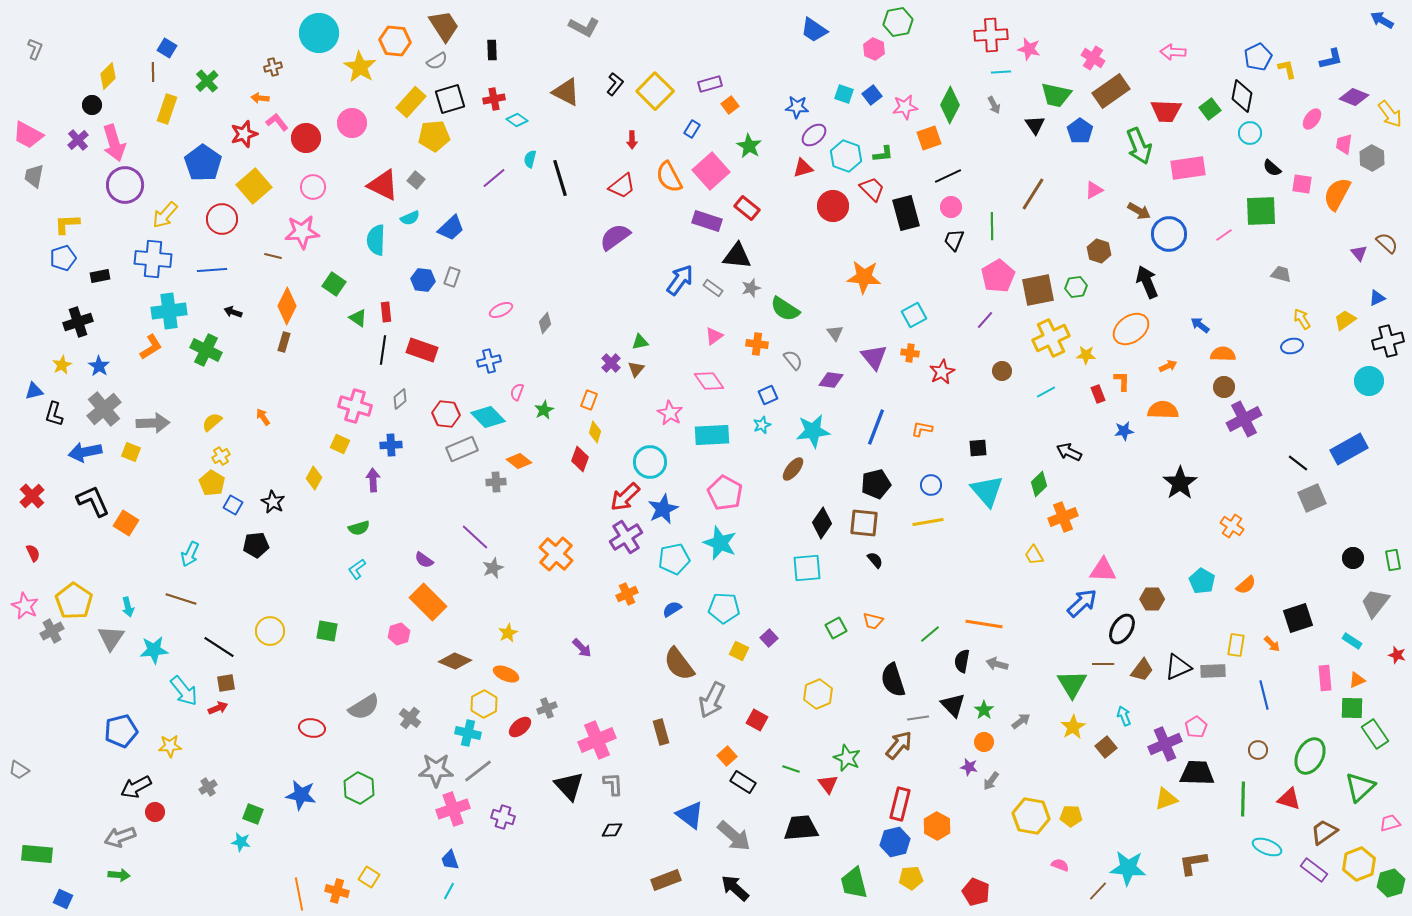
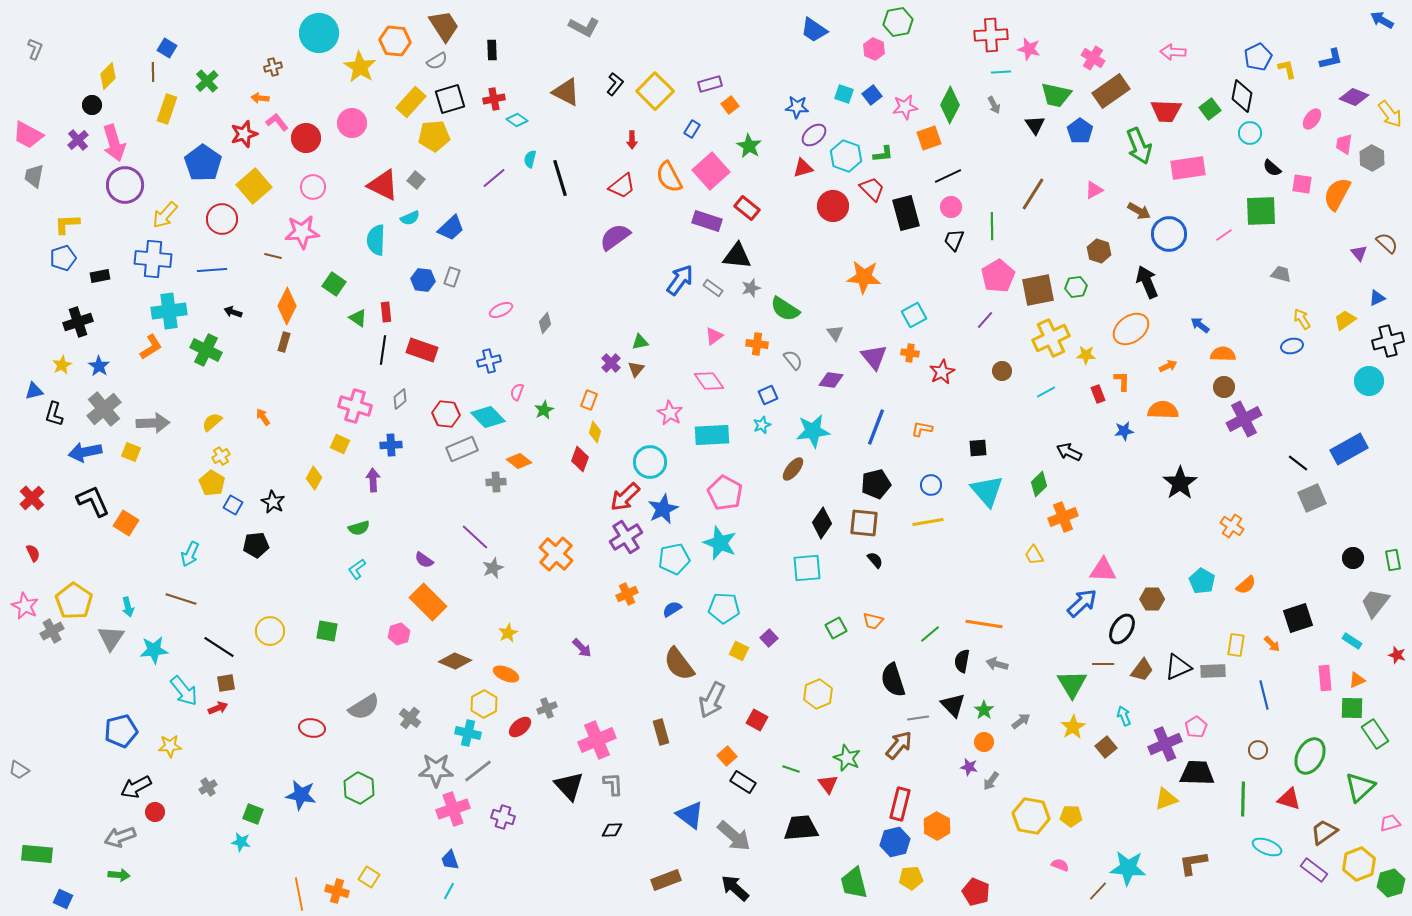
red cross at (32, 496): moved 2 px down
